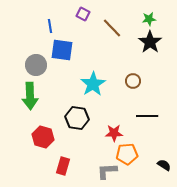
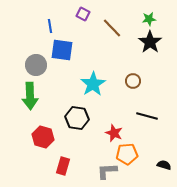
black line: rotated 15 degrees clockwise
red star: rotated 24 degrees clockwise
black semicircle: rotated 16 degrees counterclockwise
